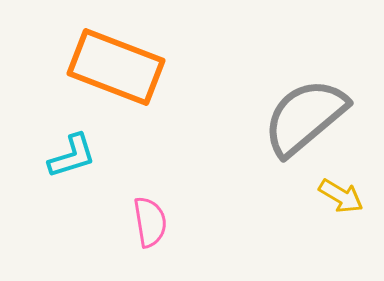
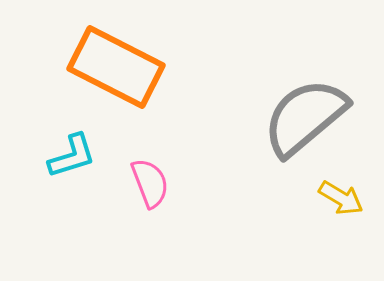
orange rectangle: rotated 6 degrees clockwise
yellow arrow: moved 2 px down
pink semicircle: moved 39 px up; rotated 12 degrees counterclockwise
